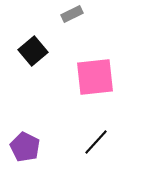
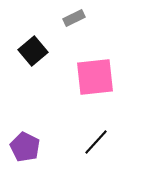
gray rectangle: moved 2 px right, 4 px down
